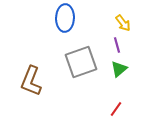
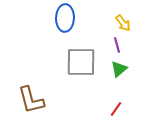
gray square: rotated 20 degrees clockwise
brown L-shape: moved 19 px down; rotated 36 degrees counterclockwise
